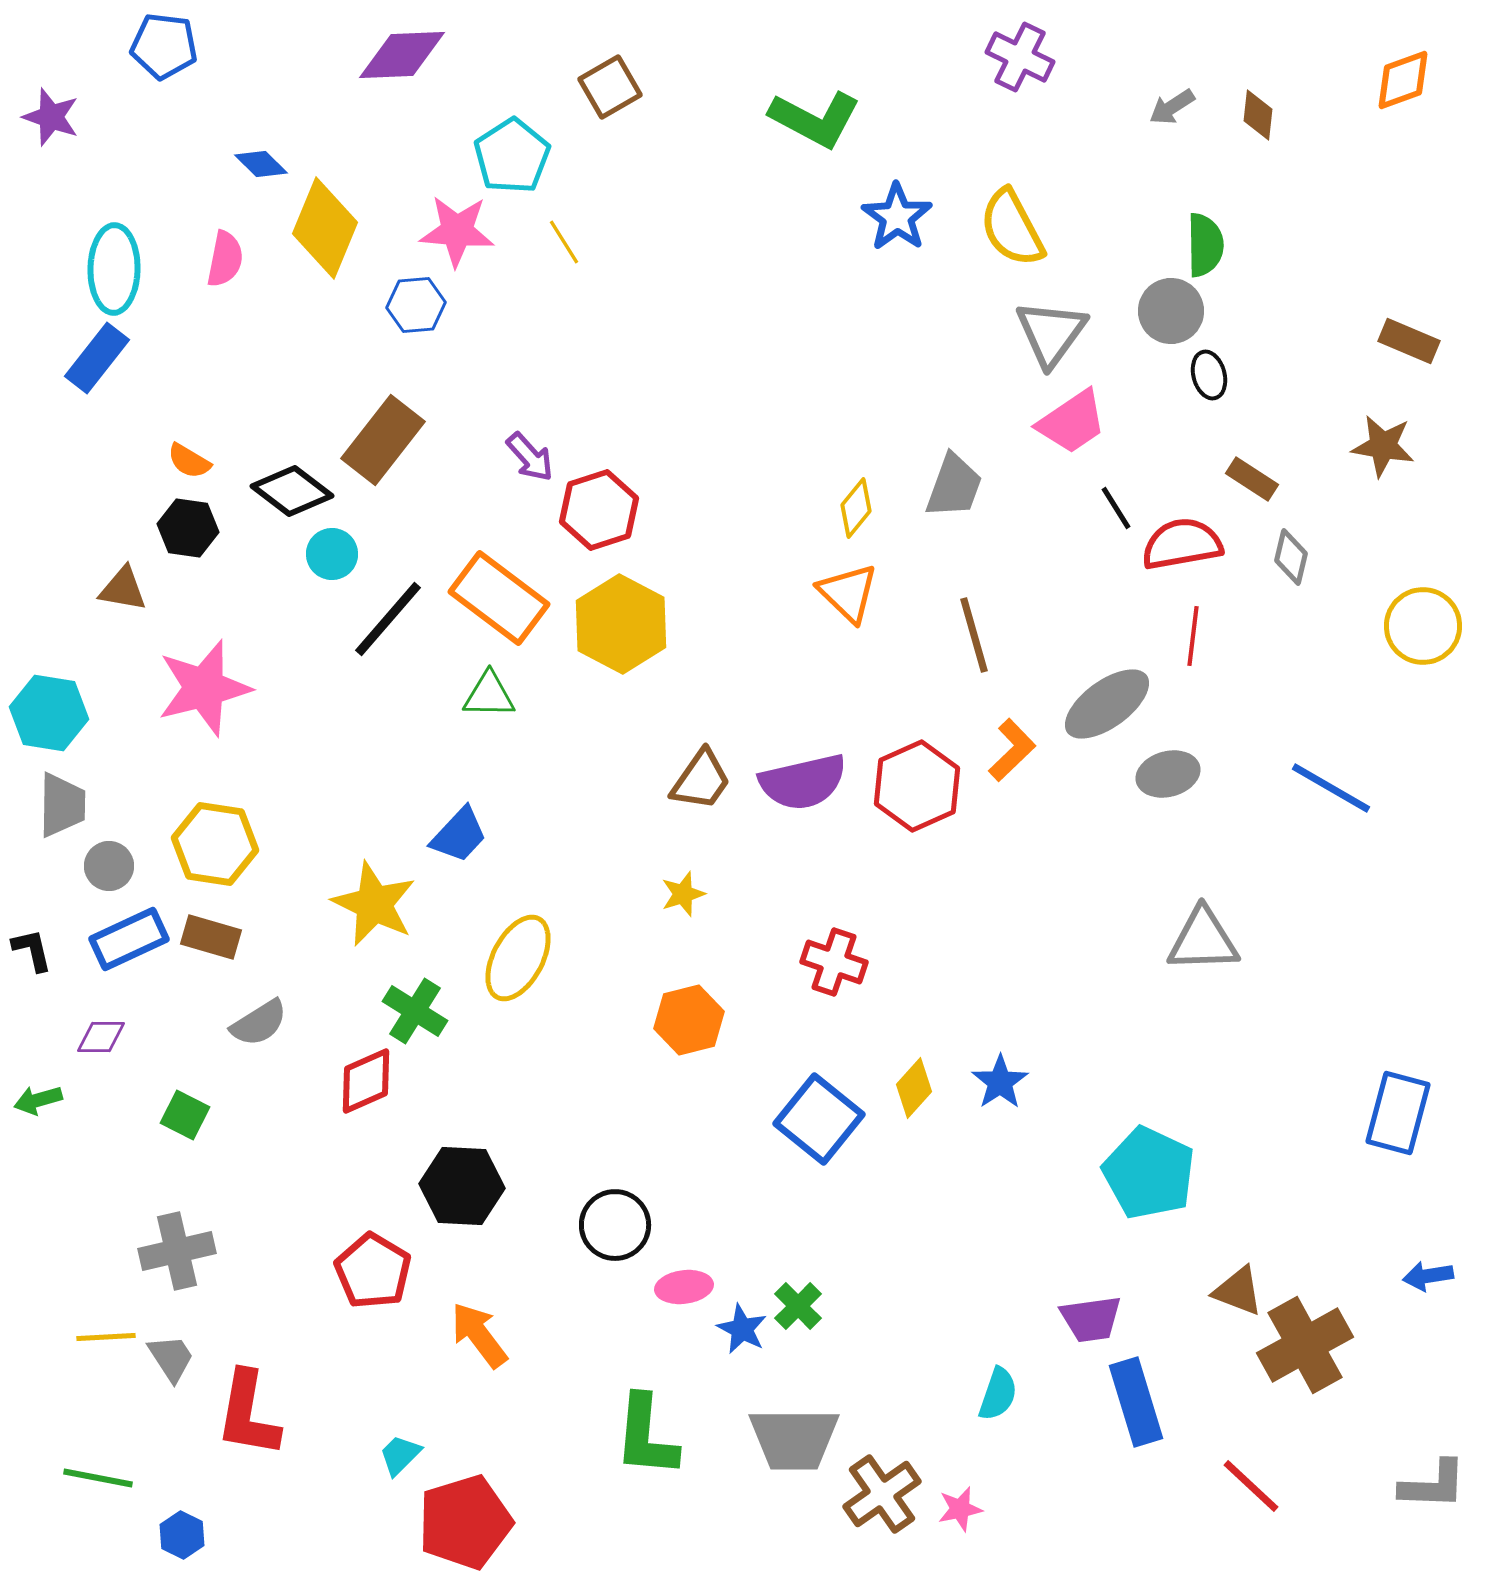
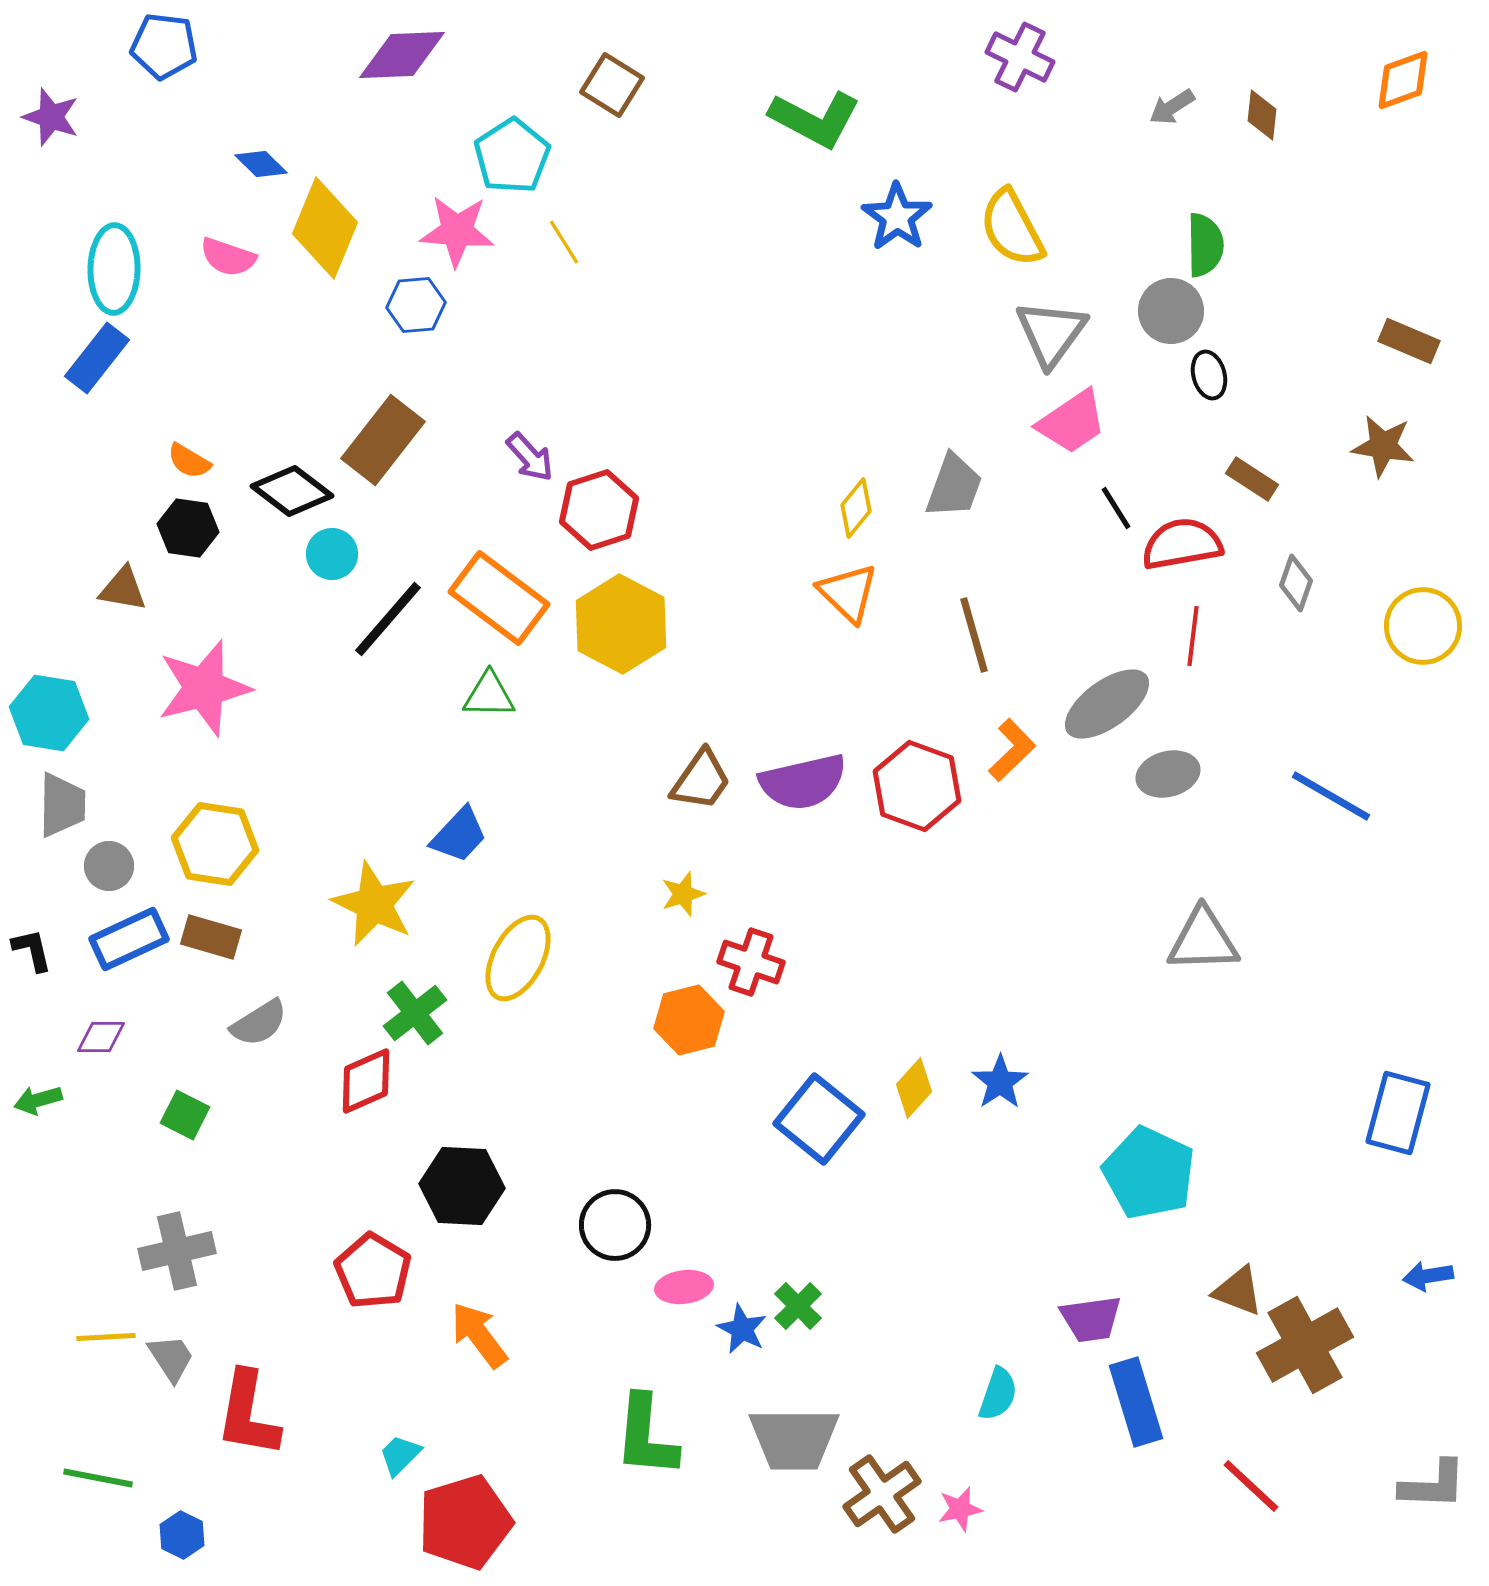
brown square at (610, 87): moved 2 px right, 2 px up; rotated 28 degrees counterclockwise
brown diamond at (1258, 115): moved 4 px right
pink semicircle at (225, 259): moved 3 px right, 2 px up; rotated 98 degrees clockwise
gray diamond at (1291, 557): moved 5 px right, 26 px down; rotated 6 degrees clockwise
red hexagon at (917, 786): rotated 16 degrees counterclockwise
blue line at (1331, 788): moved 8 px down
red cross at (834, 962): moved 83 px left
green cross at (415, 1011): moved 2 px down; rotated 20 degrees clockwise
